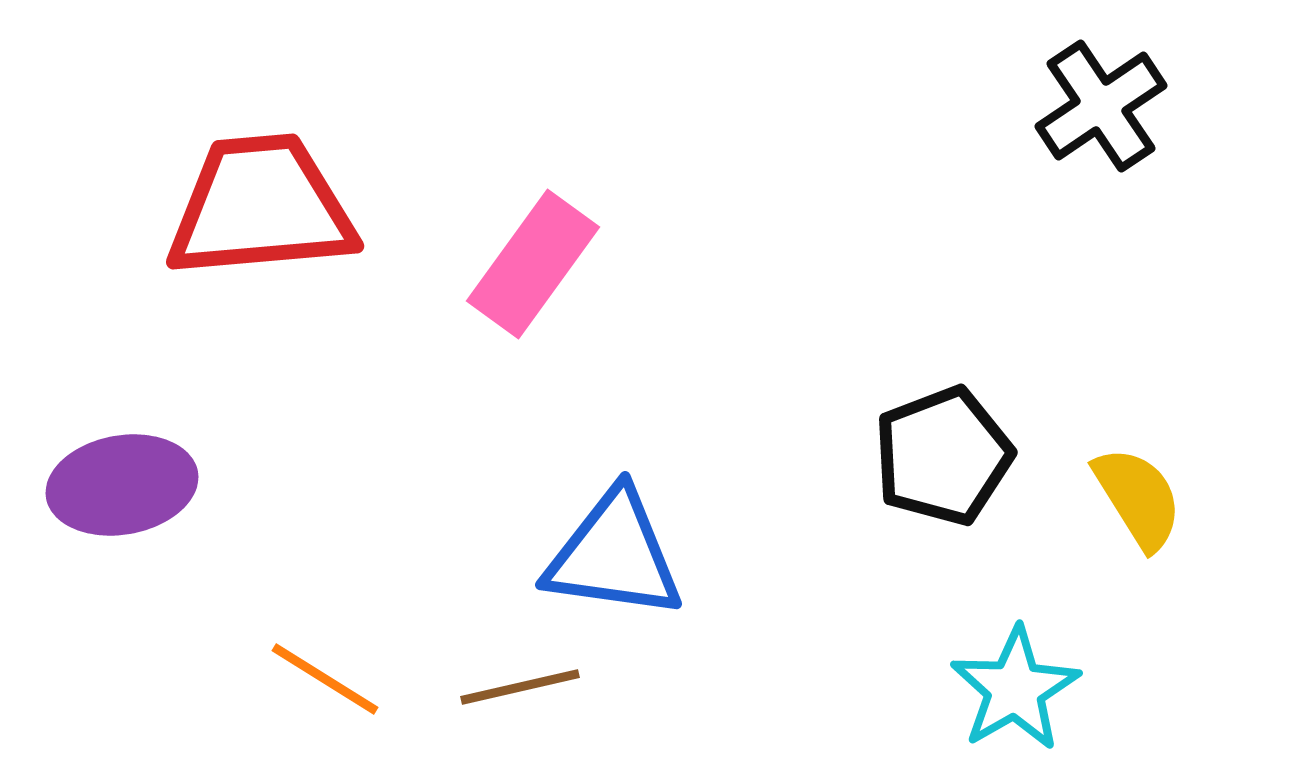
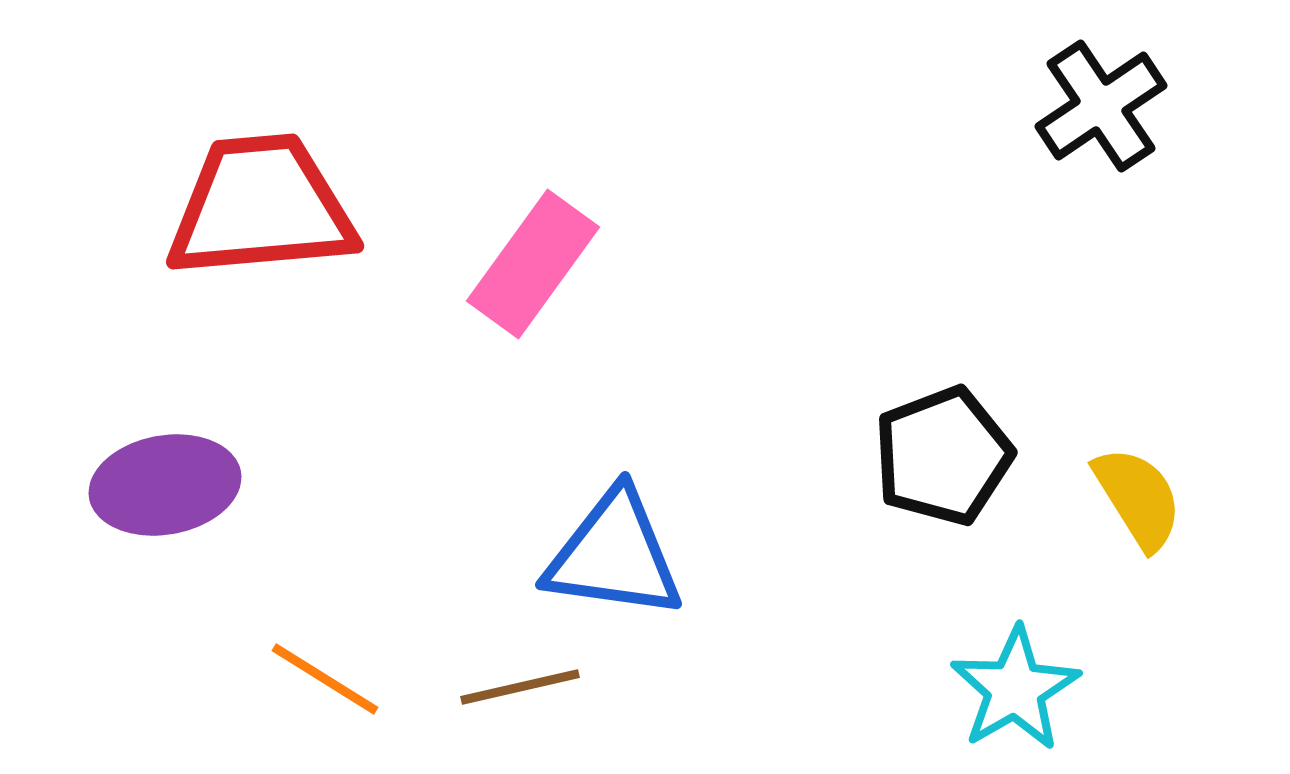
purple ellipse: moved 43 px right
